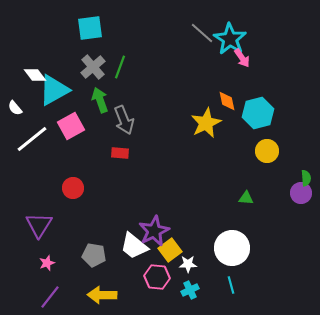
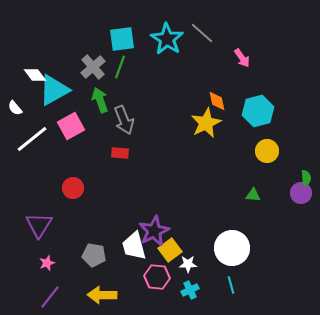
cyan square: moved 32 px right, 11 px down
cyan star: moved 63 px left
orange diamond: moved 10 px left
cyan hexagon: moved 2 px up
green triangle: moved 7 px right, 3 px up
white trapezoid: rotated 36 degrees clockwise
